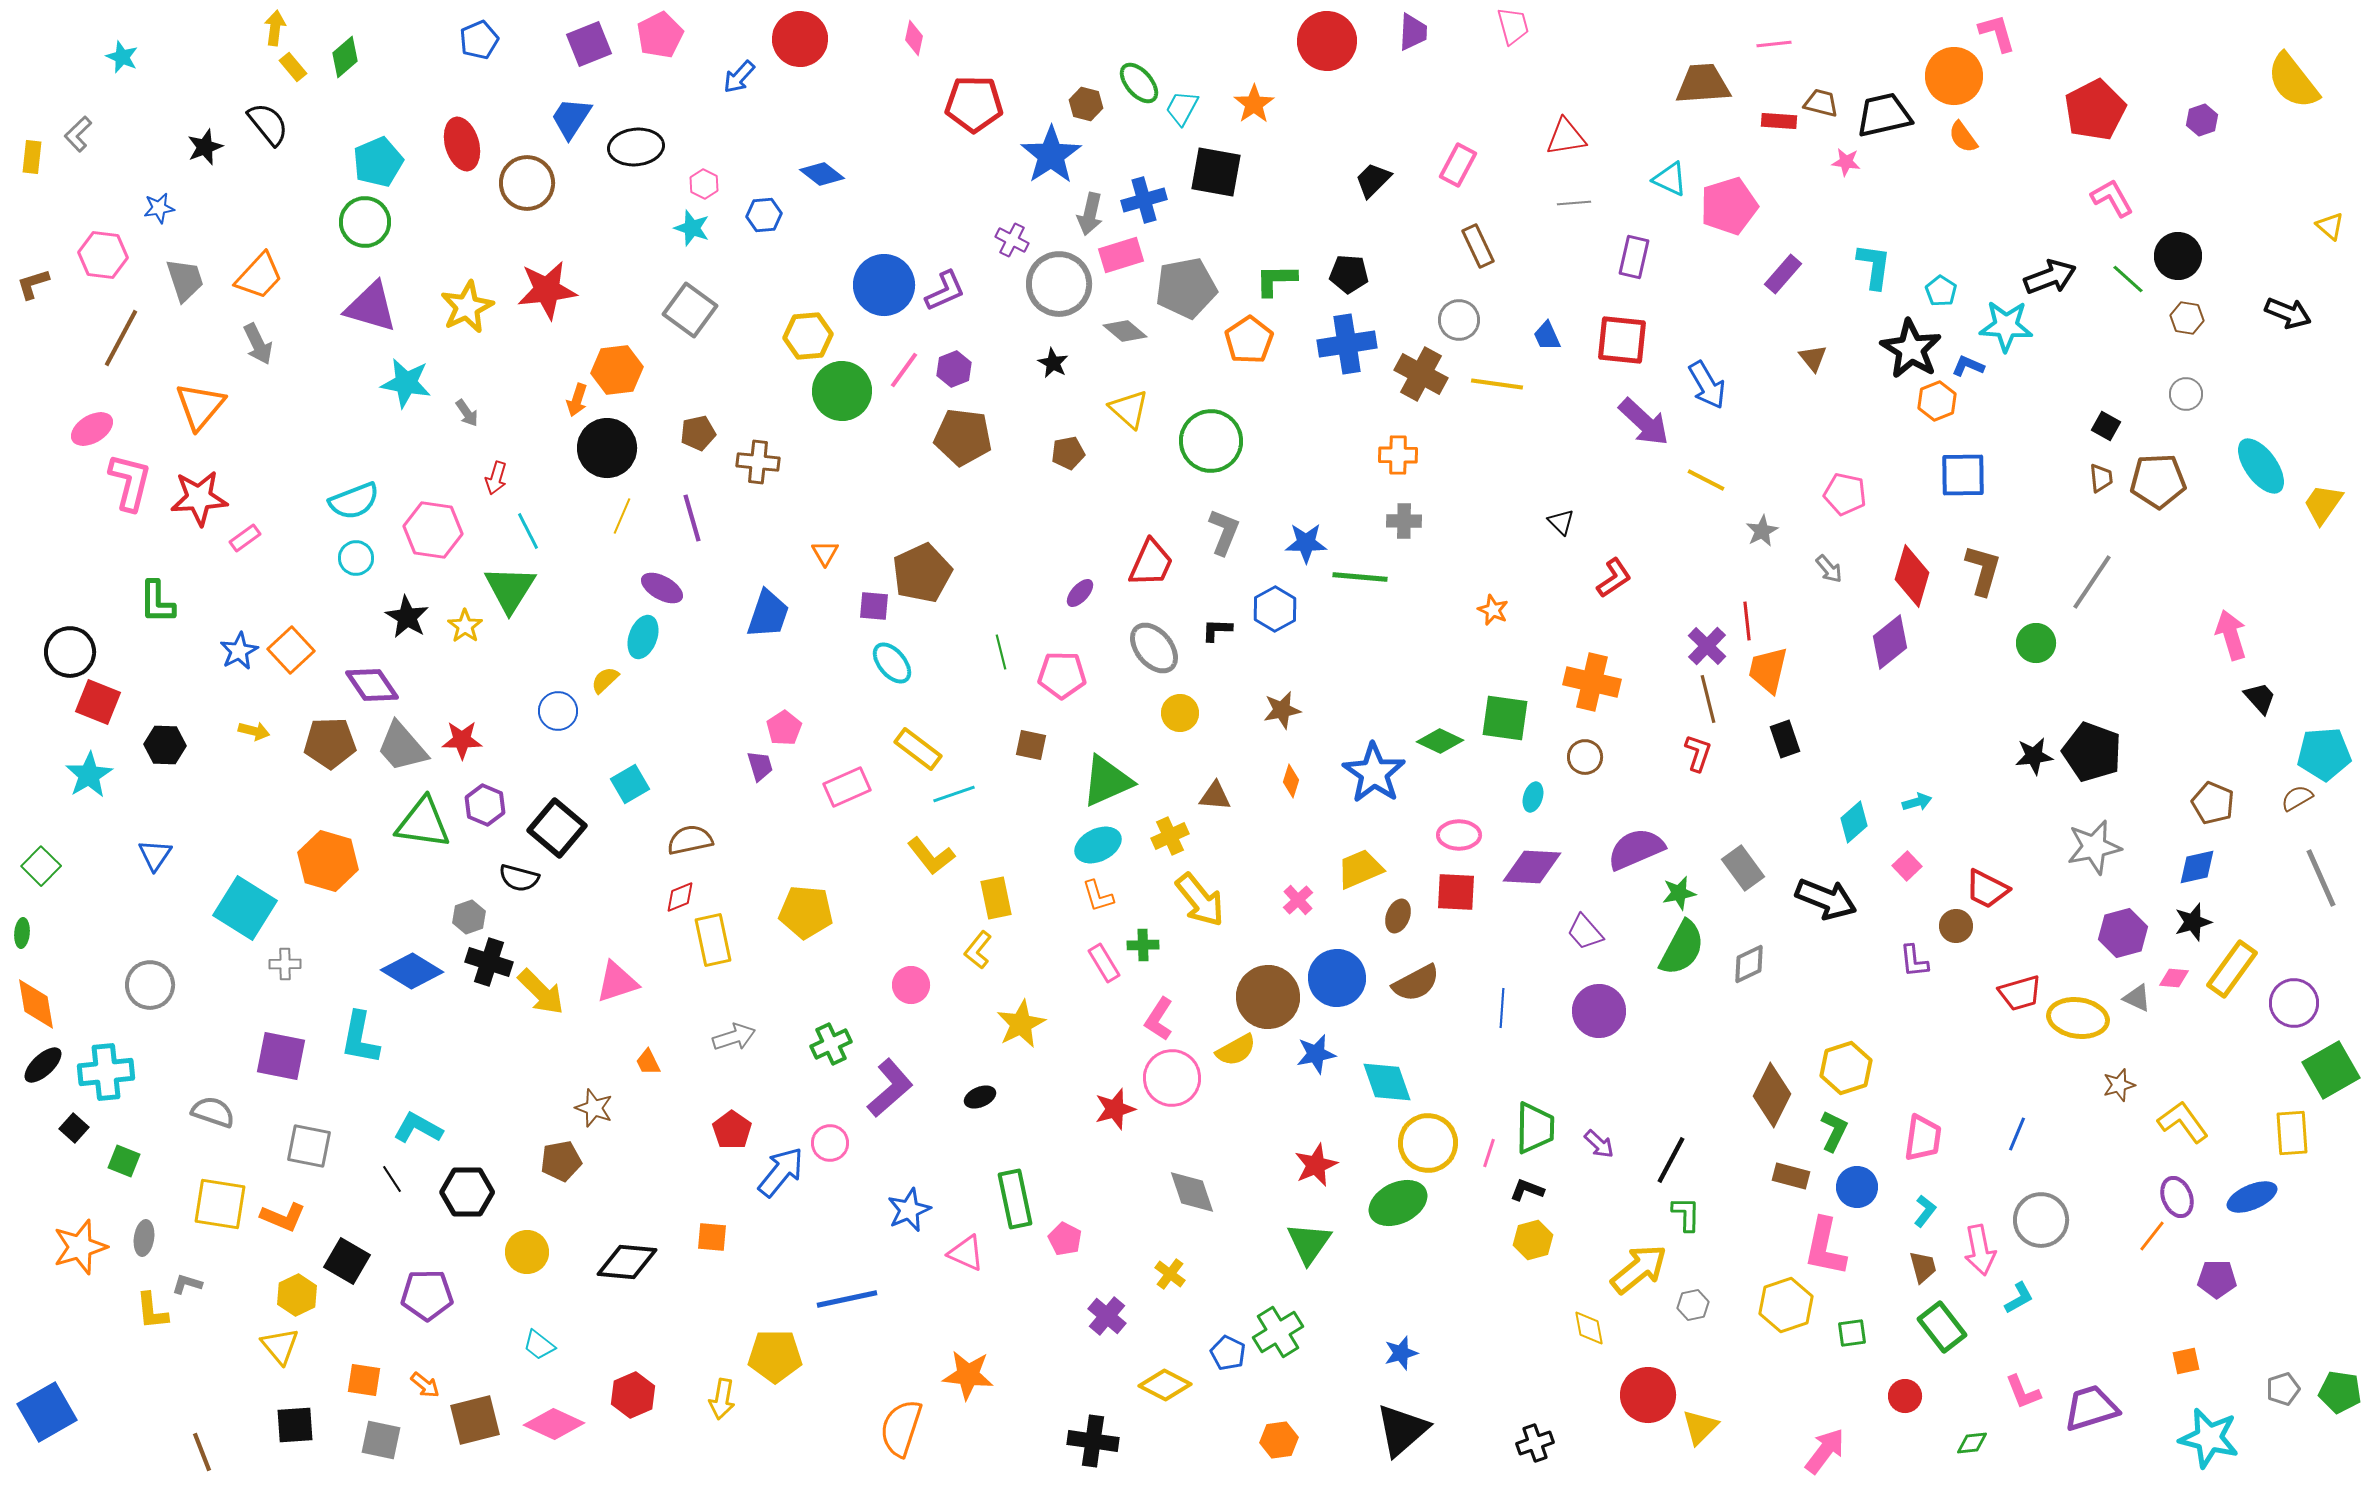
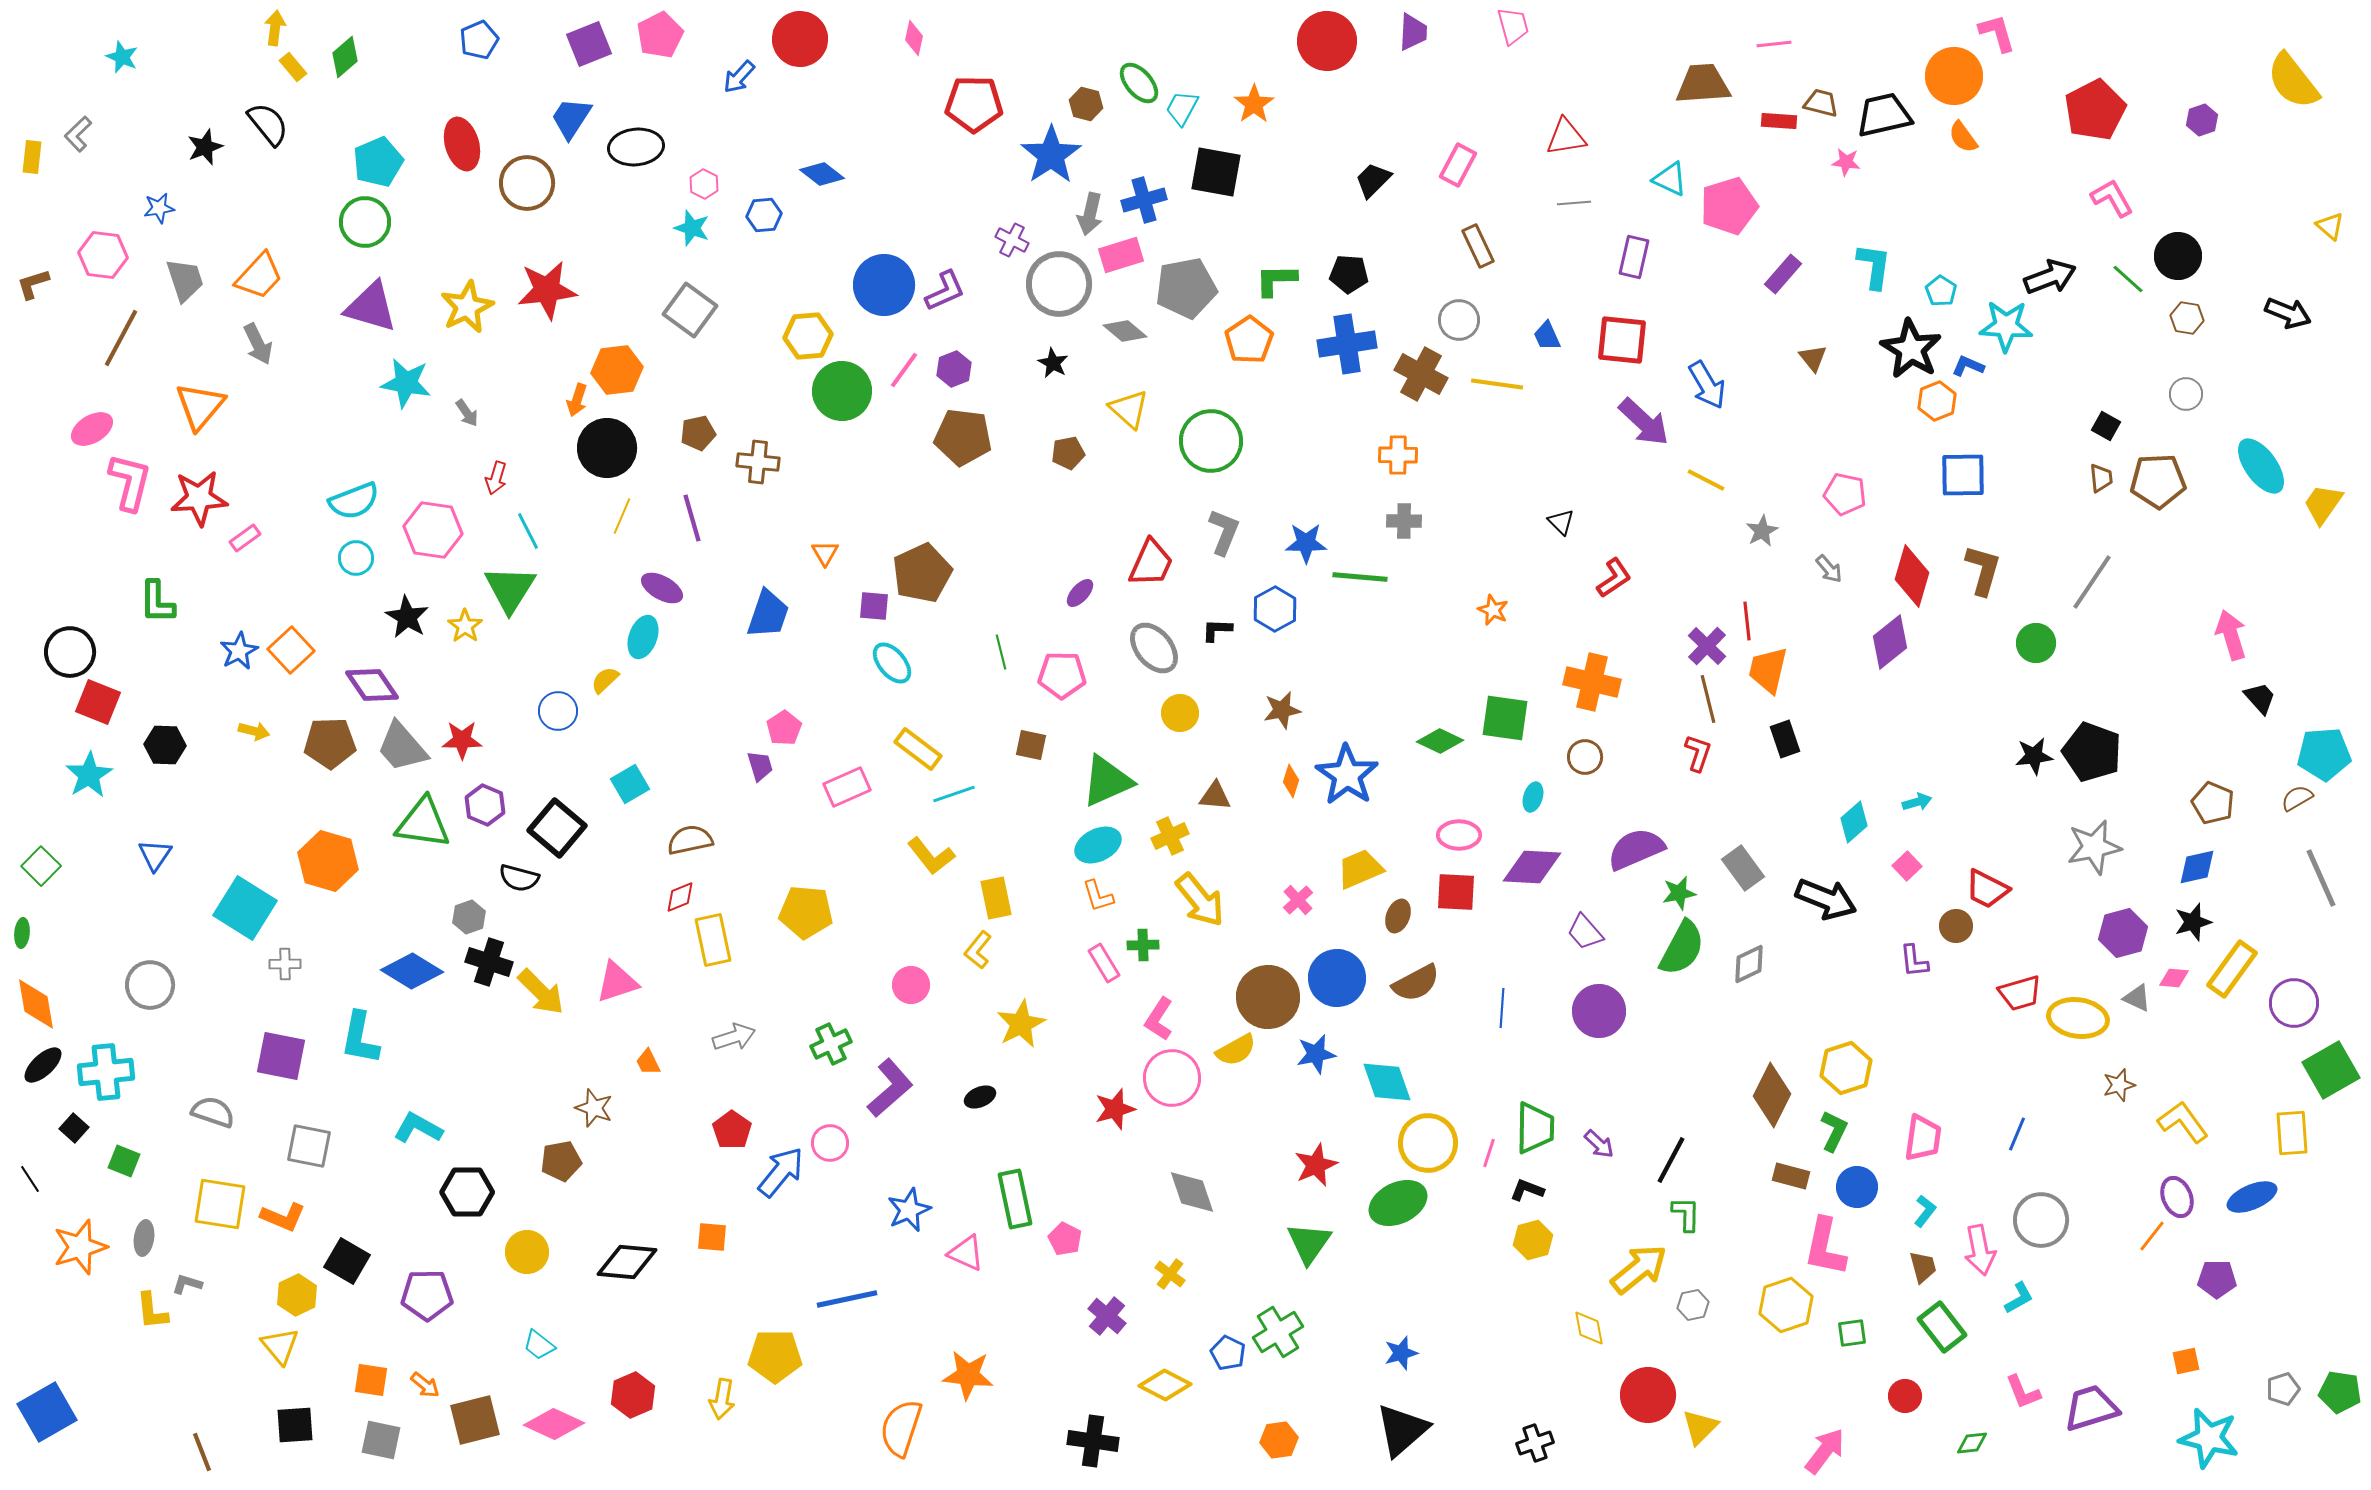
blue star at (1374, 773): moved 27 px left, 2 px down
black line at (392, 1179): moved 362 px left
orange square at (364, 1380): moved 7 px right
